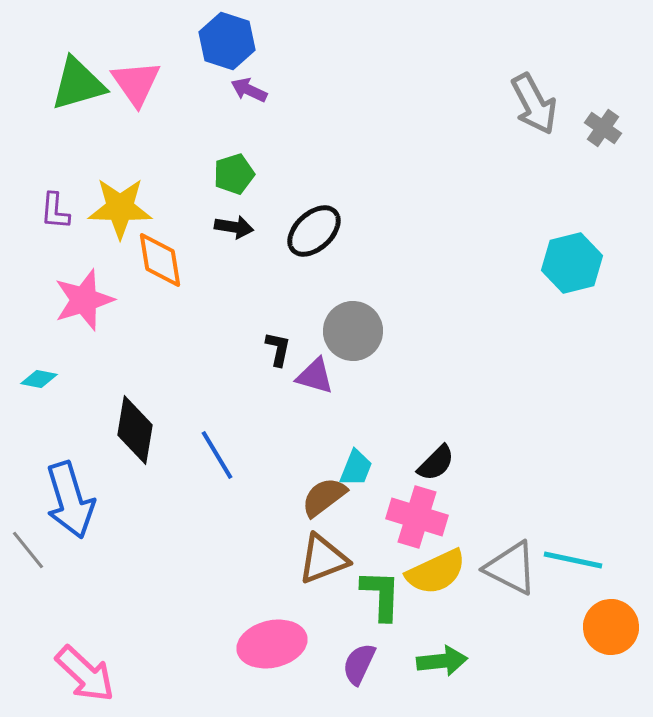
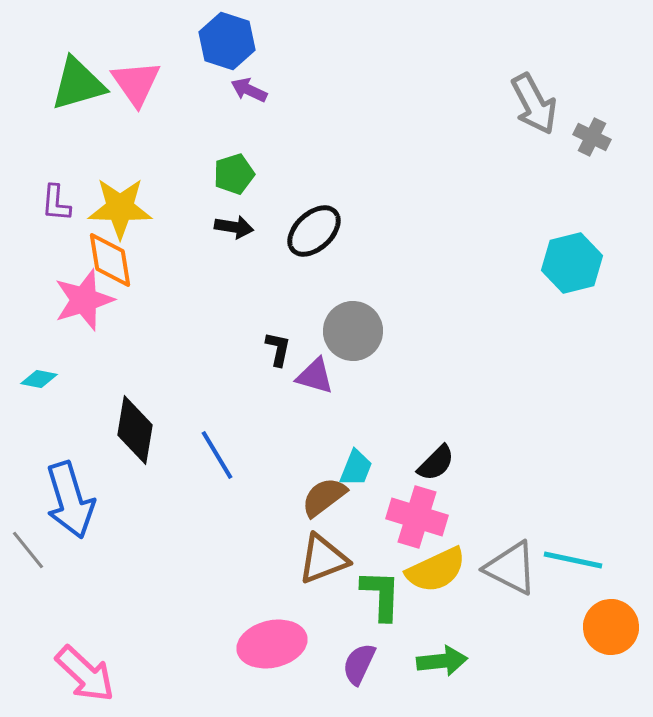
gray cross: moved 11 px left, 9 px down; rotated 9 degrees counterclockwise
purple L-shape: moved 1 px right, 8 px up
orange diamond: moved 50 px left
yellow semicircle: moved 2 px up
